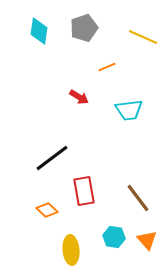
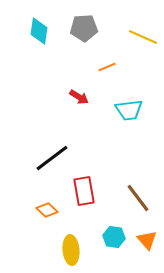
gray pentagon: rotated 16 degrees clockwise
